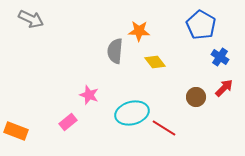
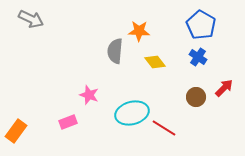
blue cross: moved 22 px left
pink rectangle: rotated 18 degrees clockwise
orange rectangle: rotated 75 degrees counterclockwise
